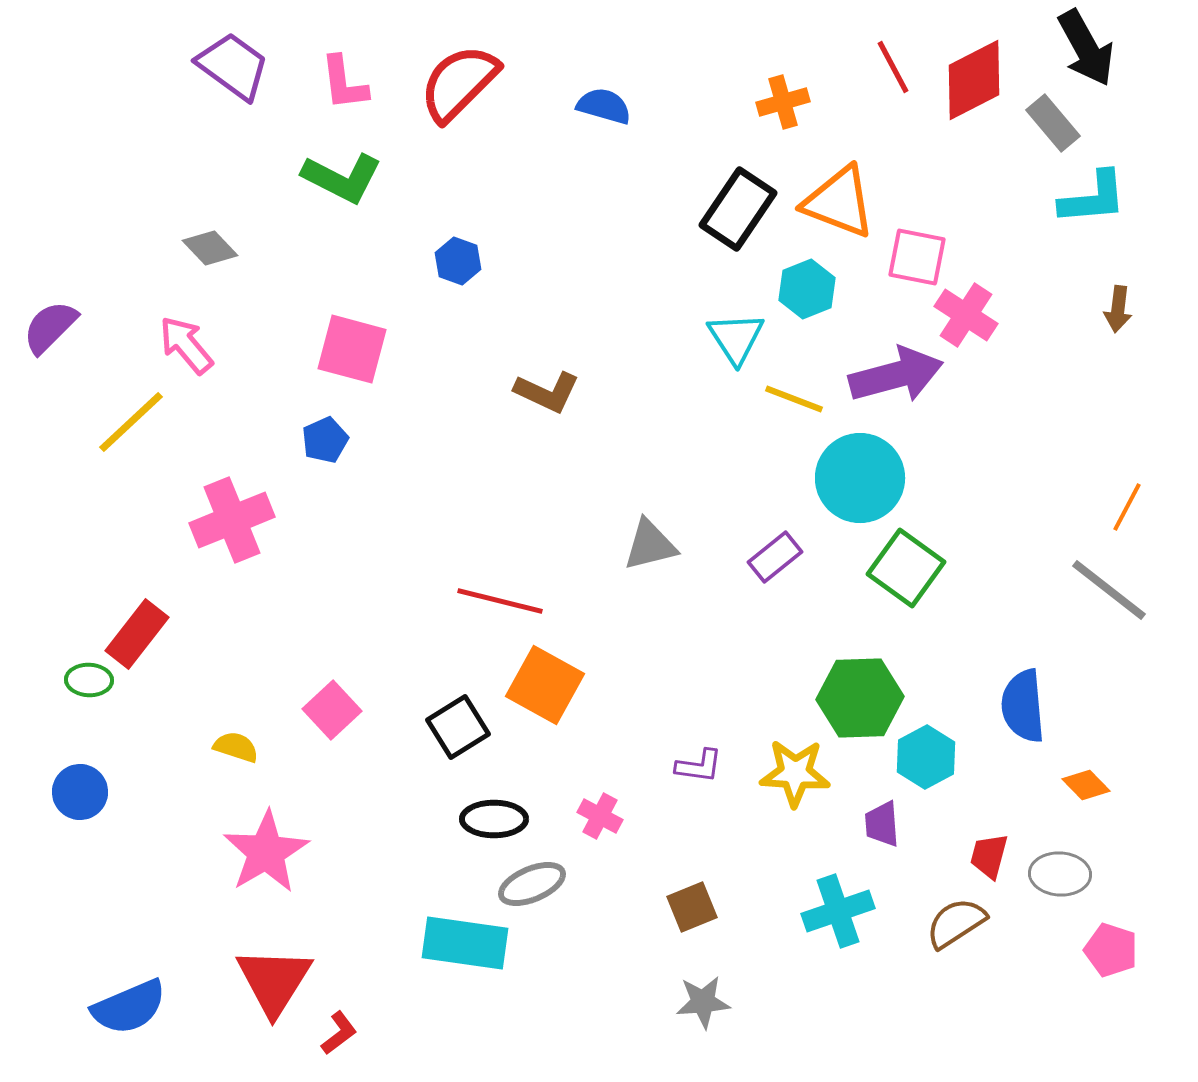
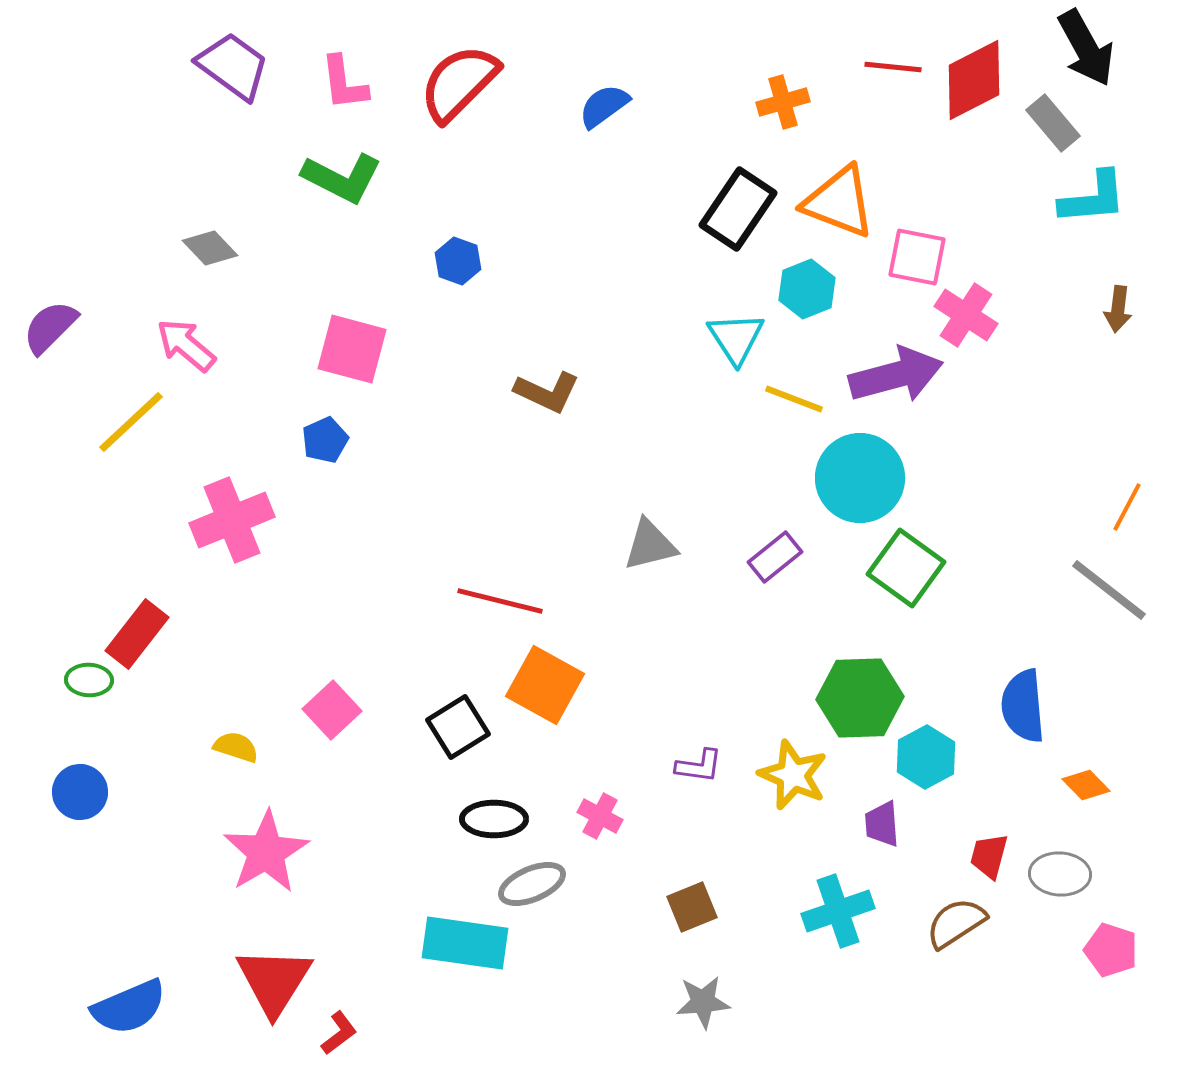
red line at (893, 67): rotated 56 degrees counterclockwise
blue semicircle at (604, 106): rotated 52 degrees counterclockwise
pink arrow at (186, 345): rotated 10 degrees counterclockwise
yellow star at (795, 773): moved 2 px left, 2 px down; rotated 20 degrees clockwise
